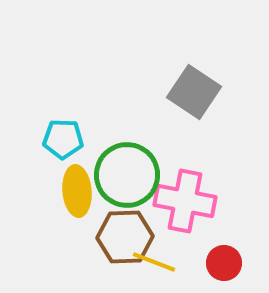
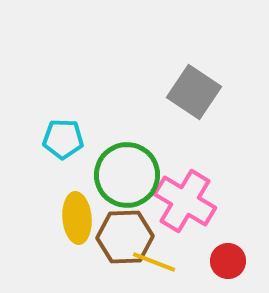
yellow ellipse: moved 27 px down
pink cross: rotated 20 degrees clockwise
red circle: moved 4 px right, 2 px up
